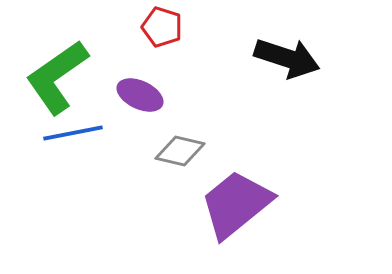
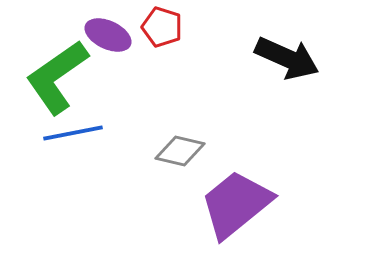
black arrow: rotated 6 degrees clockwise
purple ellipse: moved 32 px left, 60 px up
